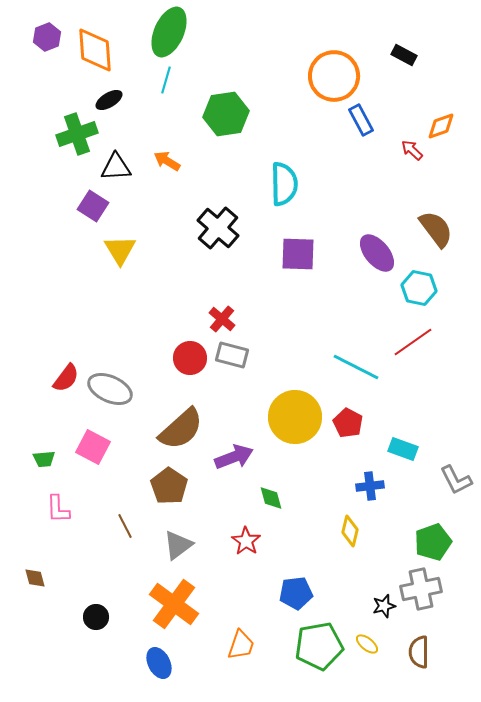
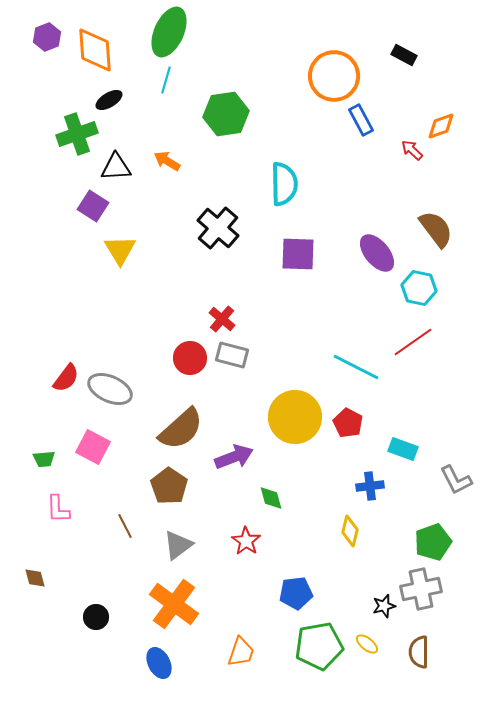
orange trapezoid at (241, 645): moved 7 px down
